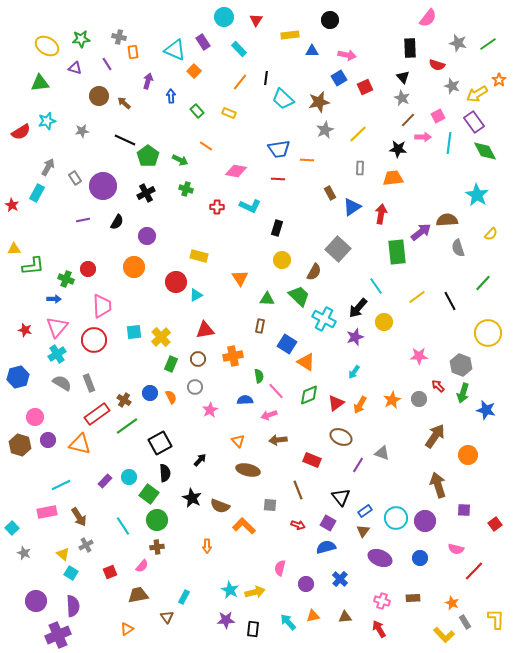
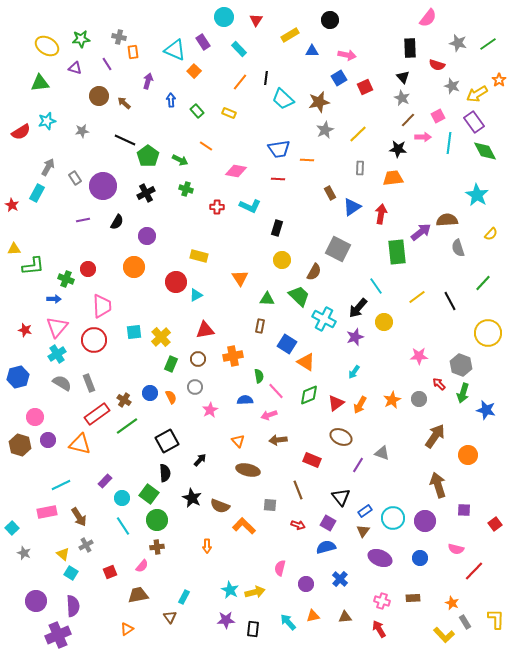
yellow rectangle at (290, 35): rotated 24 degrees counterclockwise
blue arrow at (171, 96): moved 4 px down
gray square at (338, 249): rotated 15 degrees counterclockwise
red arrow at (438, 386): moved 1 px right, 2 px up
black square at (160, 443): moved 7 px right, 2 px up
cyan circle at (129, 477): moved 7 px left, 21 px down
cyan circle at (396, 518): moved 3 px left
brown triangle at (167, 617): moved 3 px right
